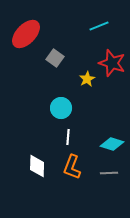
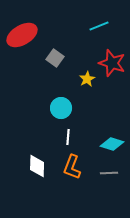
red ellipse: moved 4 px left, 1 px down; rotated 16 degrees clockwise
